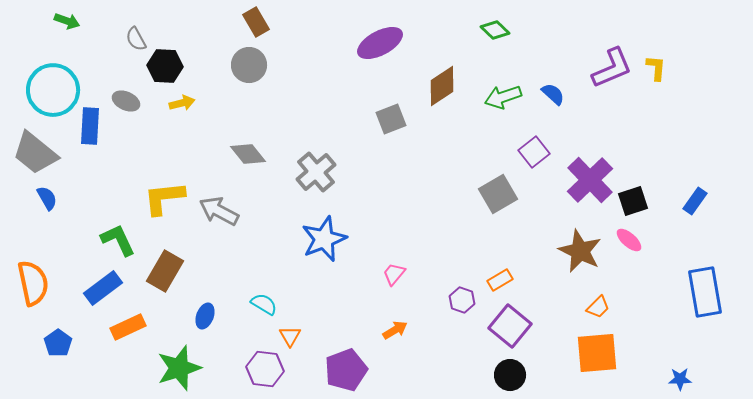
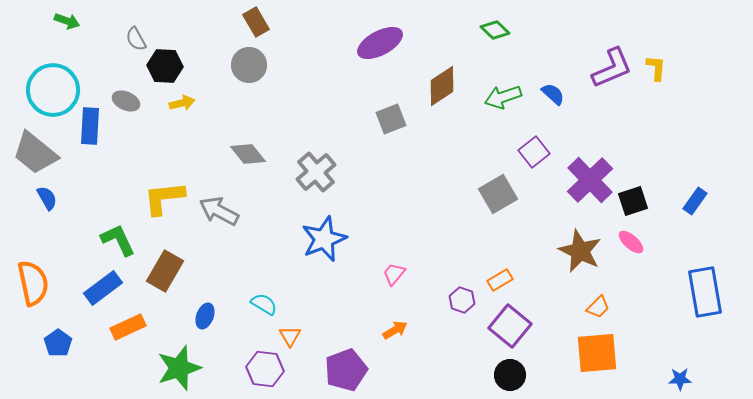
pink ellipse at (629, 240): moved 2 px right, 2 px down
